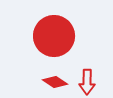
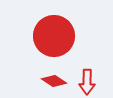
red diamond: moved 1 px left, 1 px up
